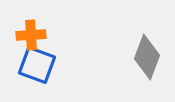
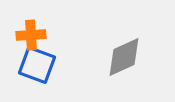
gray diamond: moved 23 px left; rotated 45 degrees clockwise
